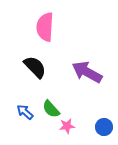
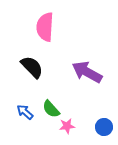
black semicircle: moved 3 px left
